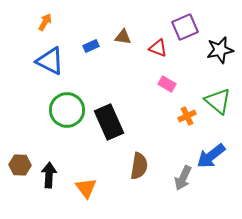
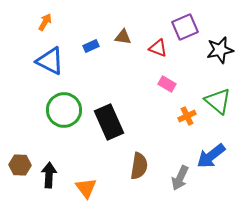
green circle: moved 3 px left
gray arrow: moved 3 px left
